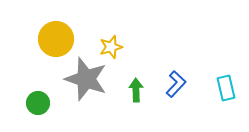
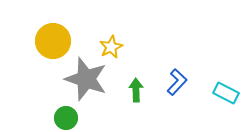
yellow circle: moved 3 px left, 2 px down
yellow star: rotated 10 degrees counterclockwise
blue L-shape: moved 1 px right, 2 px up
cyan rectangle: moved 5 px down; rotated 50 degrees counterclockwise
green circle: moved 28 px right, 15 px down
